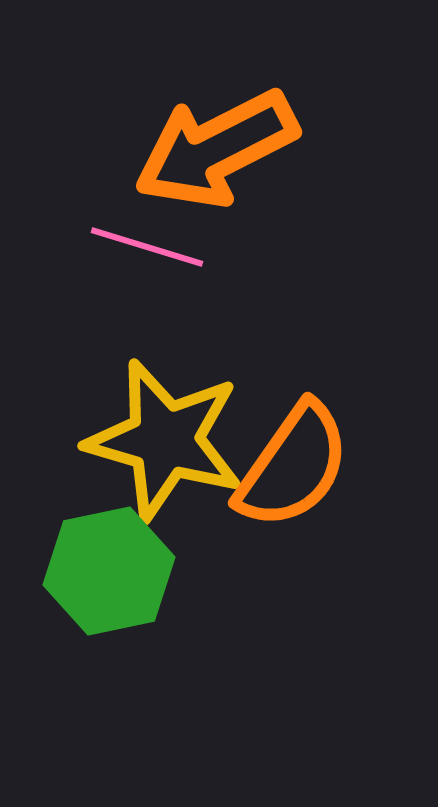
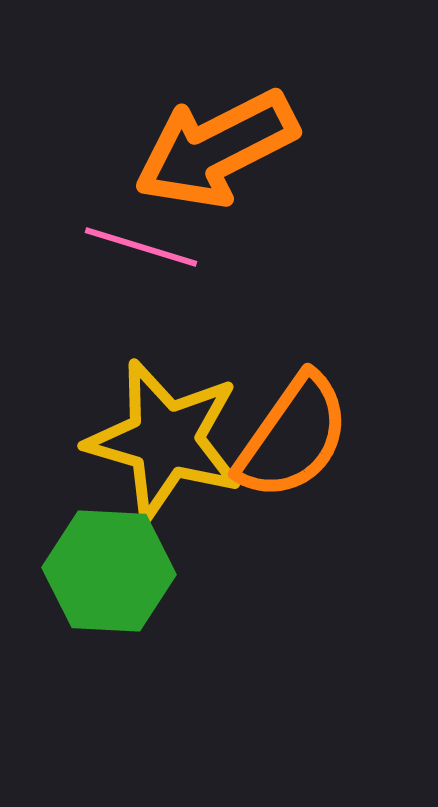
pink line: moved 6 px left
orange semicircle: moved 29 px up
green hexagon: rotated 15 degrees clockwise
